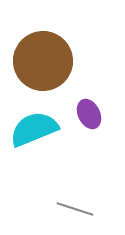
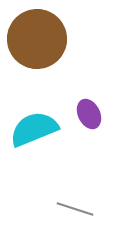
brown circle: moved 6 px left, 22 px up
